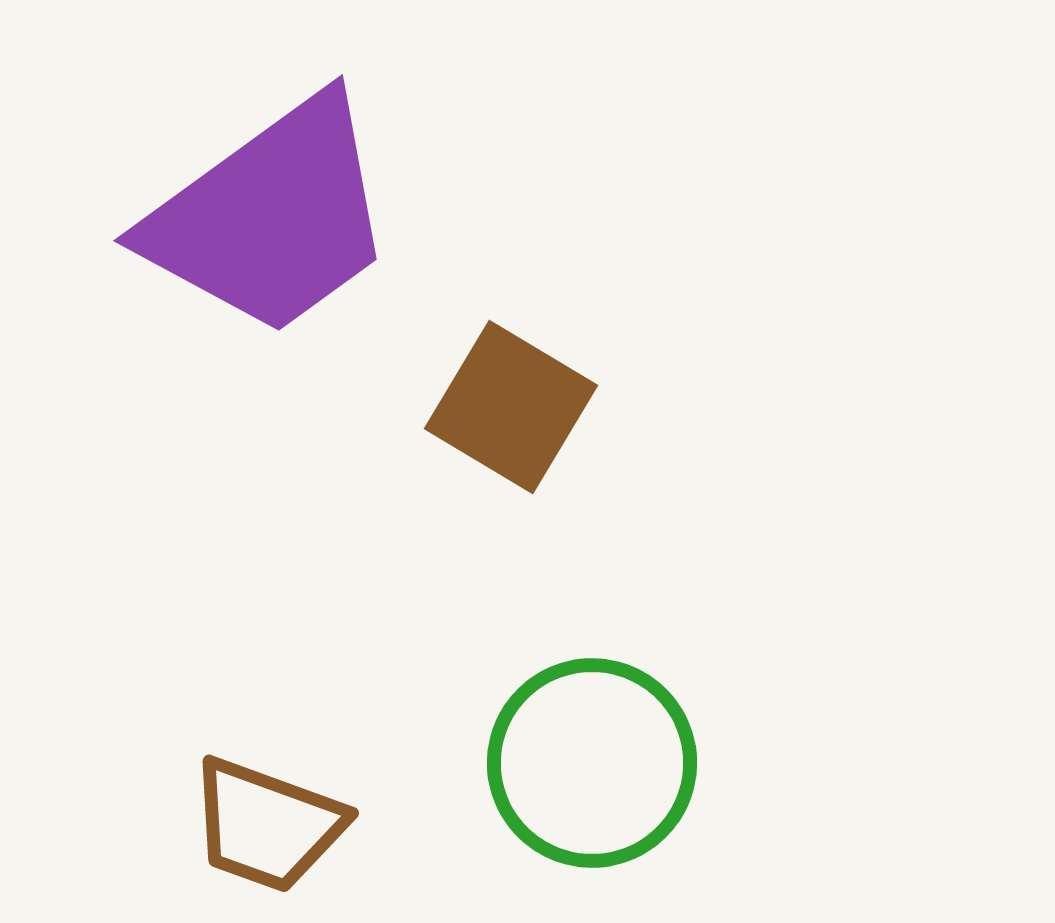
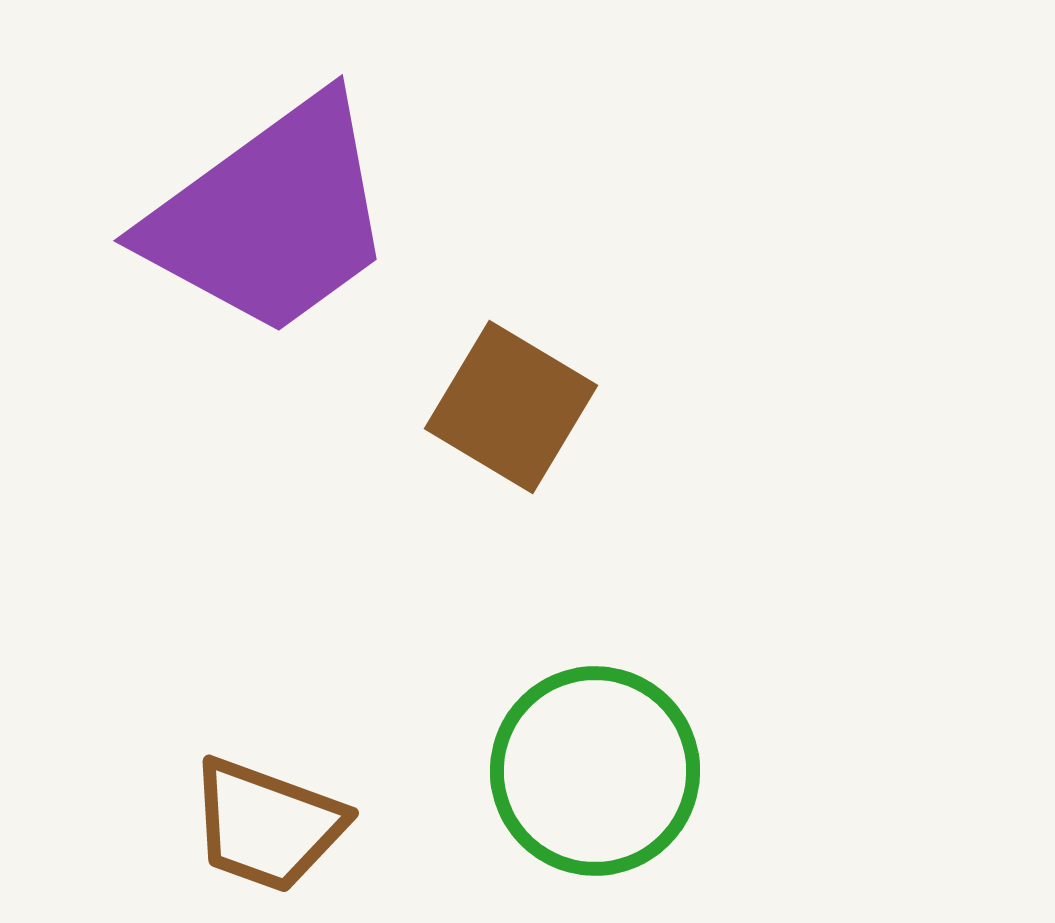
green circle: moved 3 px right, 8 px down
